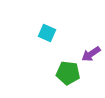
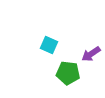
cyan square: moved 2 px right, 12 px down
